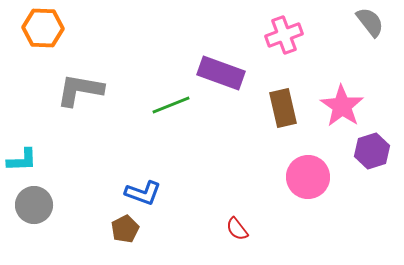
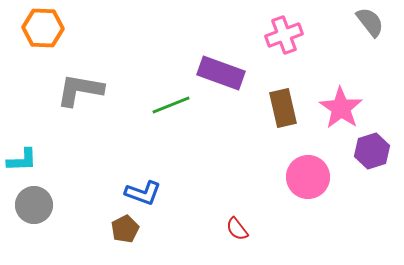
pink star: moved 1 px left, 2 px down
